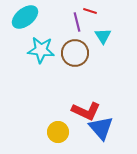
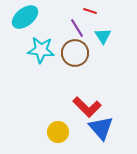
purple line: moved 6 px down; rotated 18 degrees counterclockwise
red L-shape: moved 1 px right, 4 px up; rotated 20 degrees clockwise
